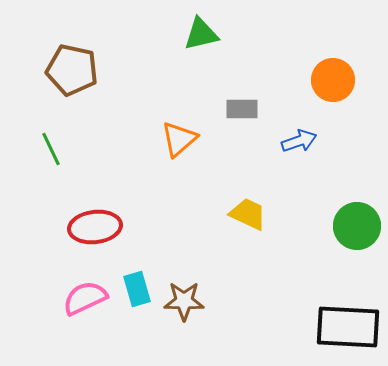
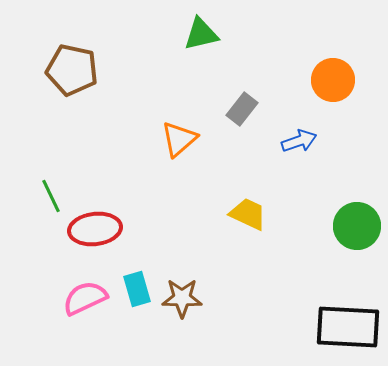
gray rectangle: rotated 52 degrees counterclockwise
green line: moved 47 px down
red ellipse: moved 2 px down
brown star: moved 2 px left, 3 px up
